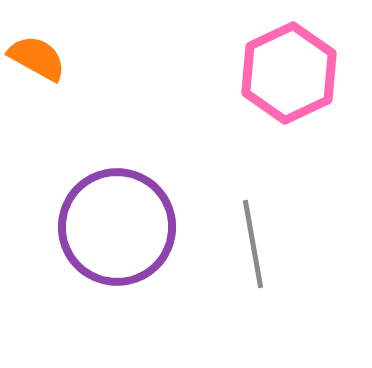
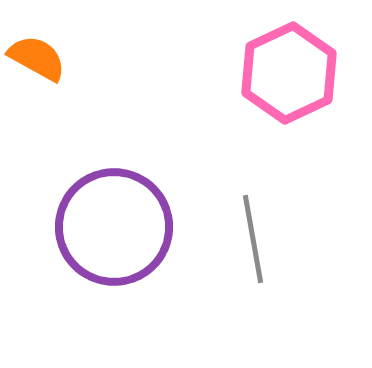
purple circle: moved 3 px left
gray line: moved 5 px up
